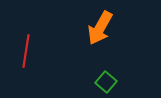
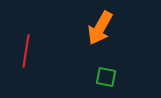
green square: moved 5 px up; rotated 30 degrees counterclockwise
